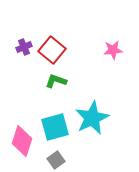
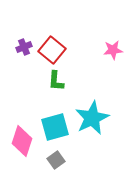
green L-shape: rotated 105 degrees counterclockwise
